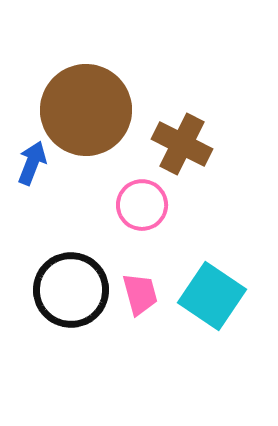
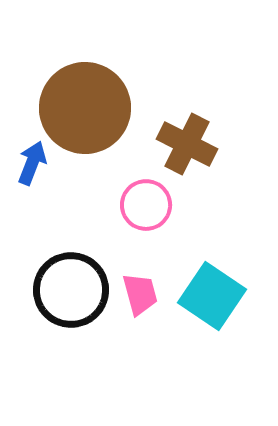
brown circle: moved 1 px left, 2 px up
brown cross: moved 5 px right
pink circle: moved 4 px right
